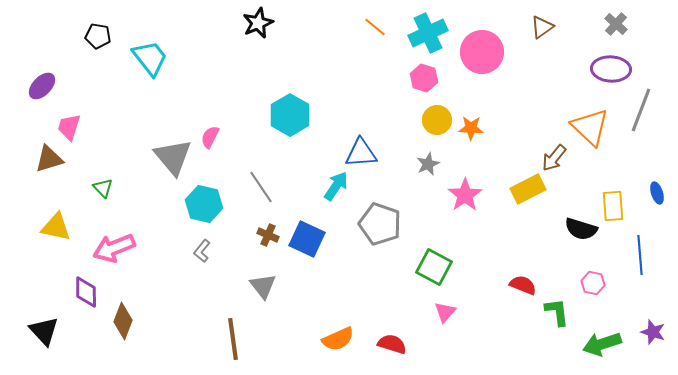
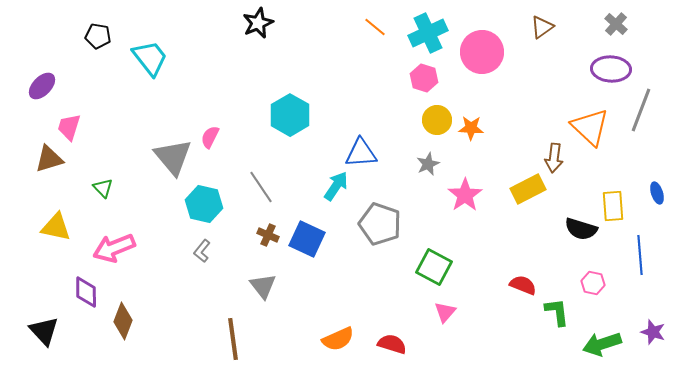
brown arrow at (554, 158): rotated 32 degrees counterclockwise
